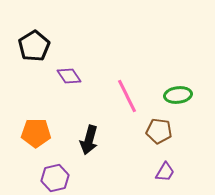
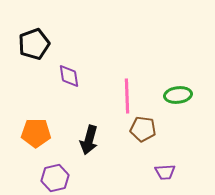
black pentagon: moved 2 px up; rotated 12 degrees clockwise
purple diamond: rotated 25 degrees clockwise
pink line: rotated 24 degrees clockwise
brown pentagon: moved 16 px left, 2 px up
purple trapezoid: rotated 55 degrees clockwise
